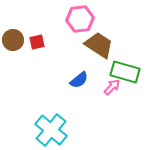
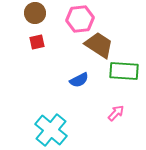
brown circle: moved 22 px right, 27 px up
green rectangle: moved 1 px left, 1 px up; rotated 12 degrees counterclockwise
blue semicircle: rotated 12 degrees clockwise
pink arrow: moved 4 px right, 26 px down
